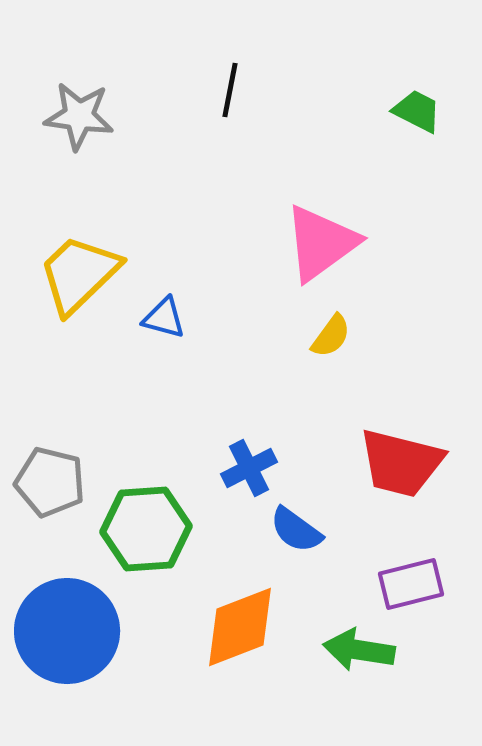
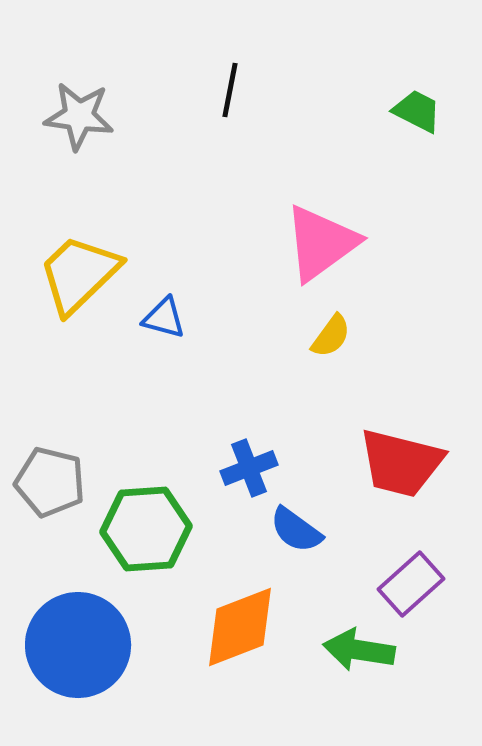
blue cross: rotated 6 degrees clockwise
purple rectangle: rotated 28 degrees counterclockwise
blue circle: moved 11 px right, 14 px down
